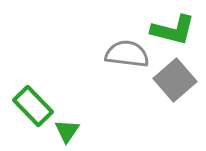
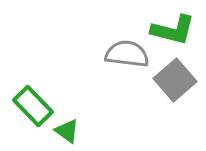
green triangle: rotated 28 degrees counterclockwise
